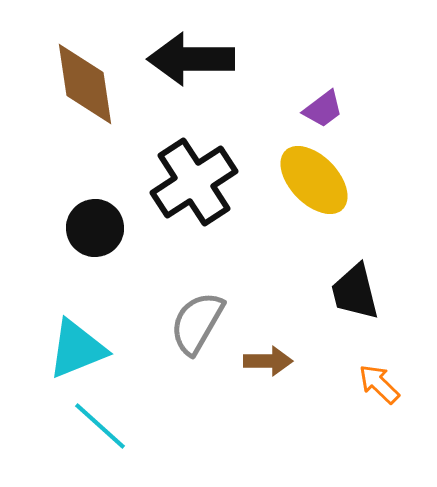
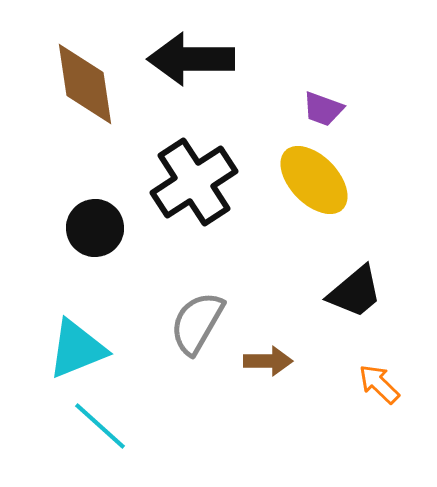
purple trapezoid: rotated 57 degrees clockwise
black trapezoid: rotated 116 degrees counterclockwise
